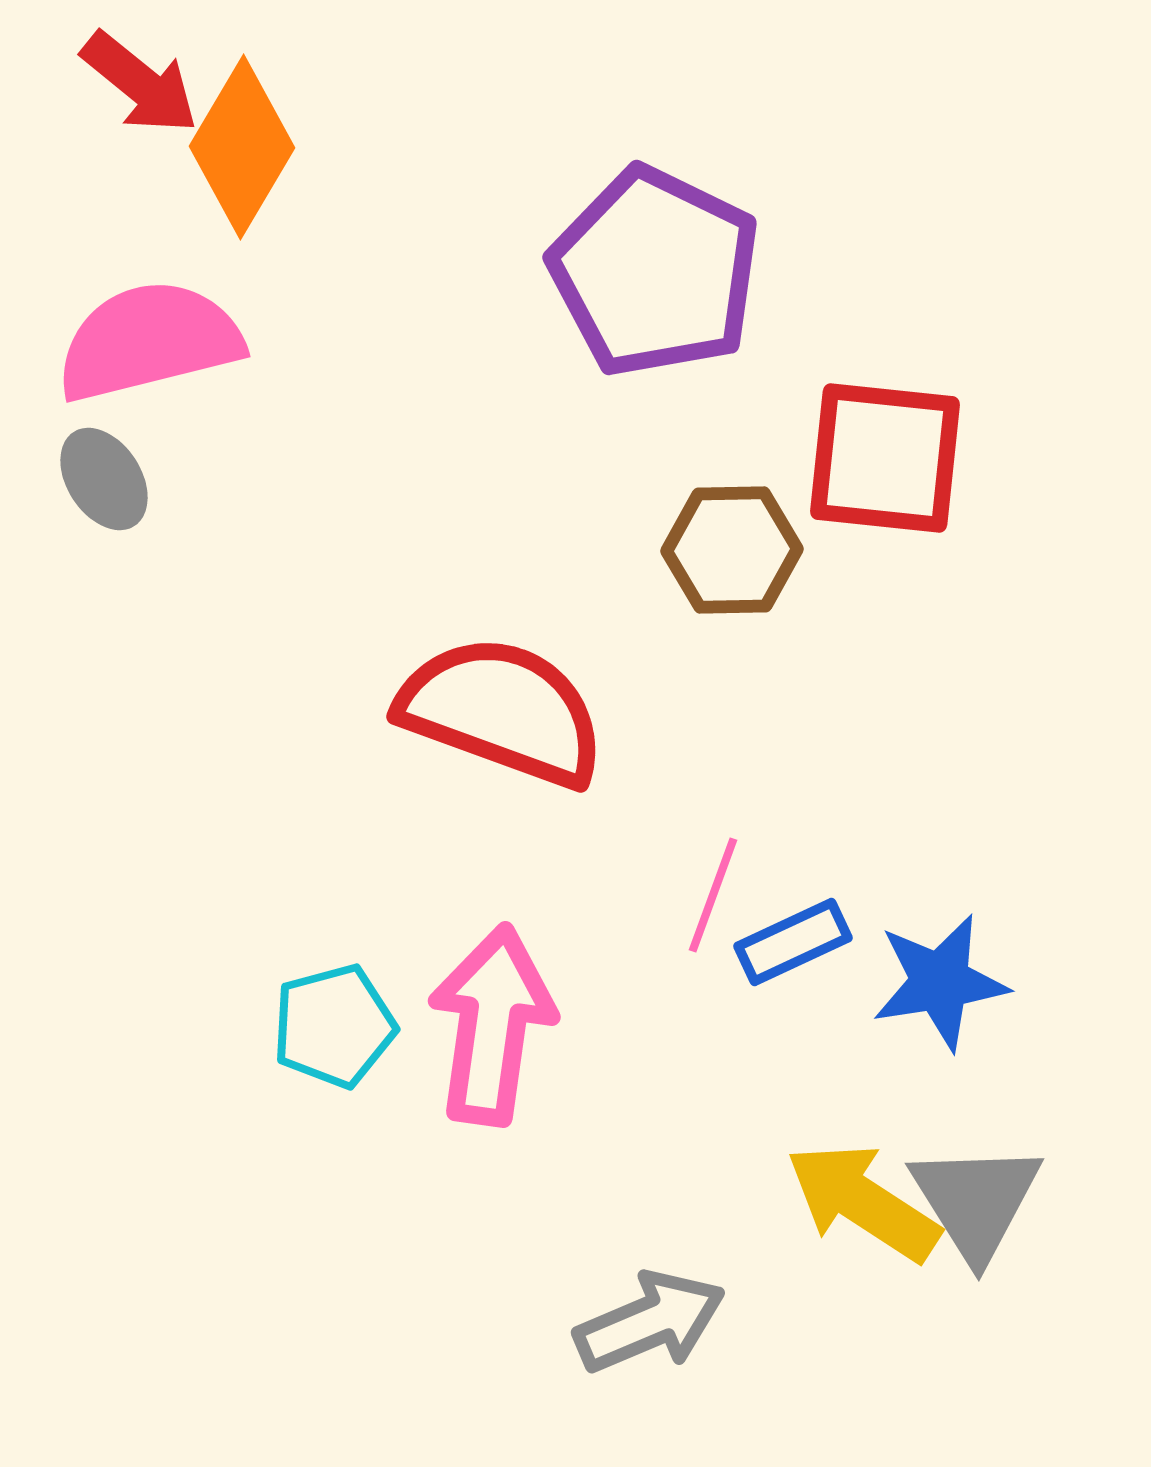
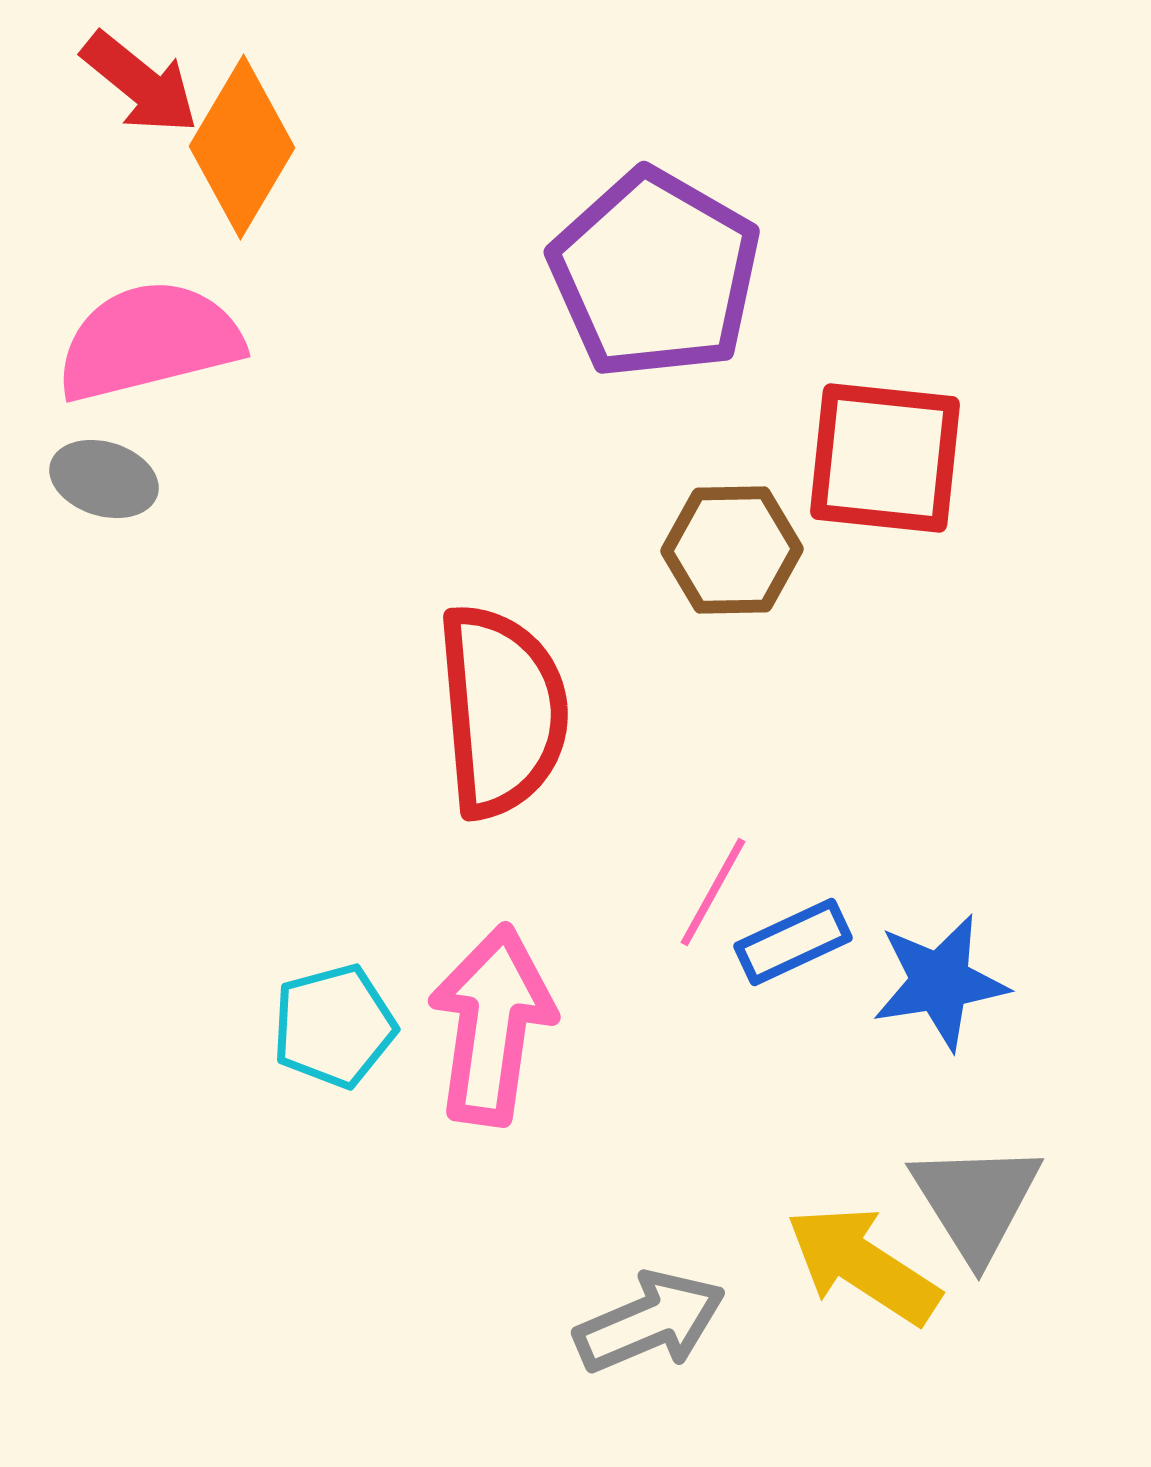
purple pentagon: moved 2 px down; rotated 4 degrees clockwise
gray ellipse: rotated 40 degrees counterclockwise
red semicircle: rotated 65 degrees clockwise
pink line: moved 3 px up; rotated 9 degrees clockwise
yellow arrow: moved 63 px down
